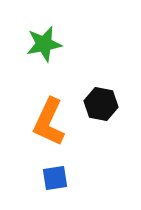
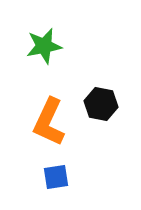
green star: moved 2 px down
blue square: moved 1 px right, 1 px up
